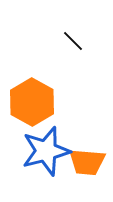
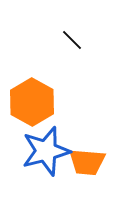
black line: moved 1 px left, 1 px up
